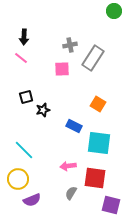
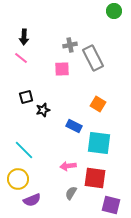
gray rectangle: rotated 60 degrees counterclockwise
